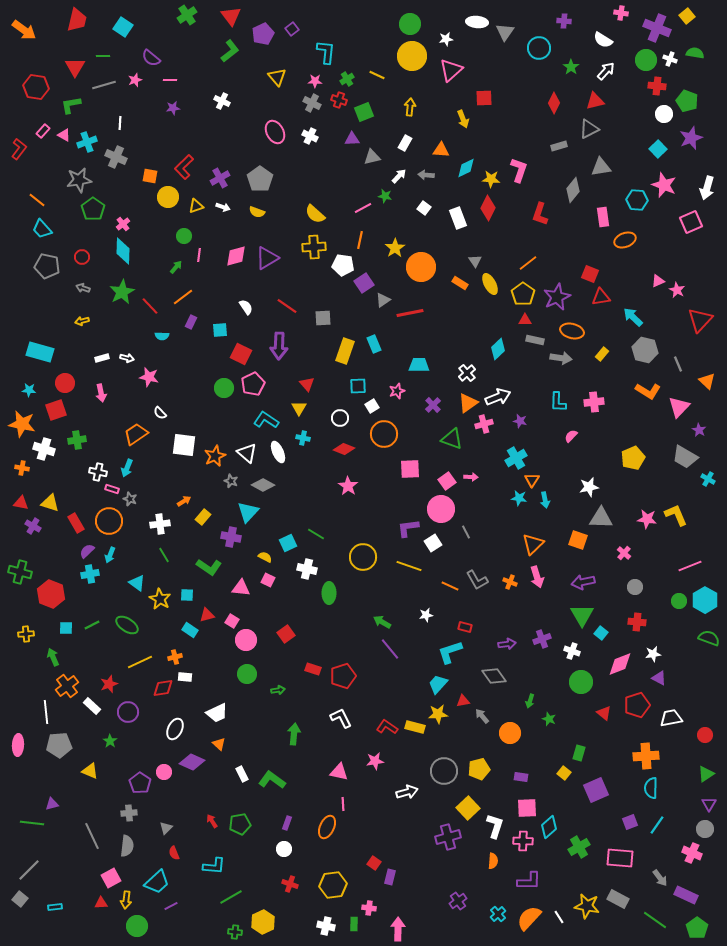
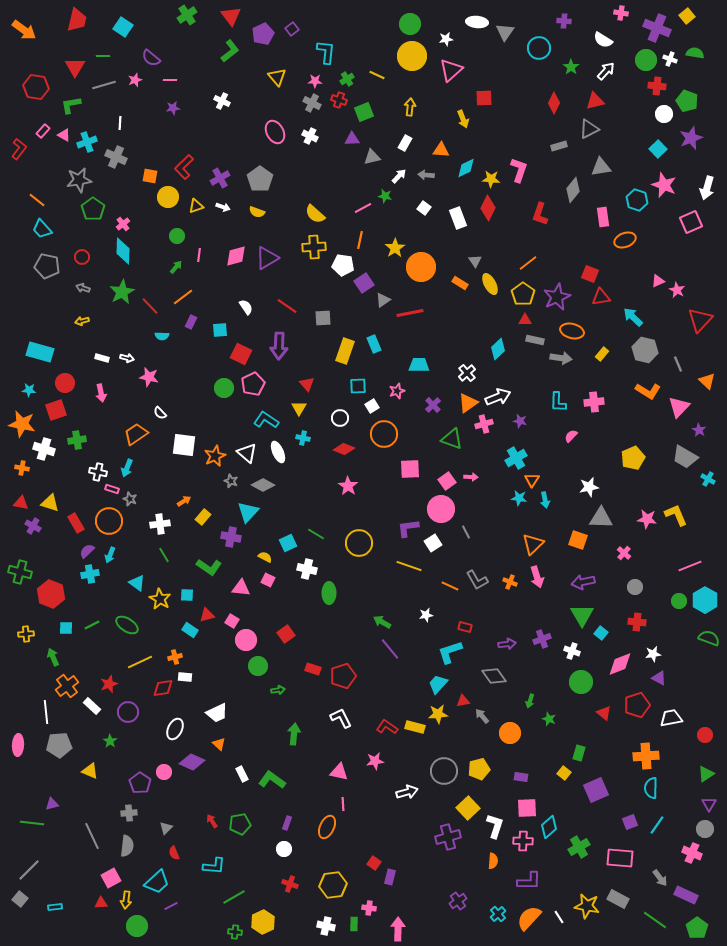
cyan hexagon at (637, 200): rotated 15 degrees clockwise
green circle at (184, 236): moved 7 px left
white rectangle at (102, 358): rotated 32 degrees clockwise
yellow circle at (363, 557): moved 4 px left, 14 px up
green circle at (247, 674): moved 11 px right, 8 px up
green line at (231, 897): moved 3 px right
